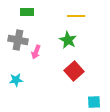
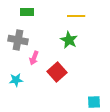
green star: moved 1 px right
pink arrow: moved 2 px left, 6 px down
red square: moved 17 px left, 1 px down
